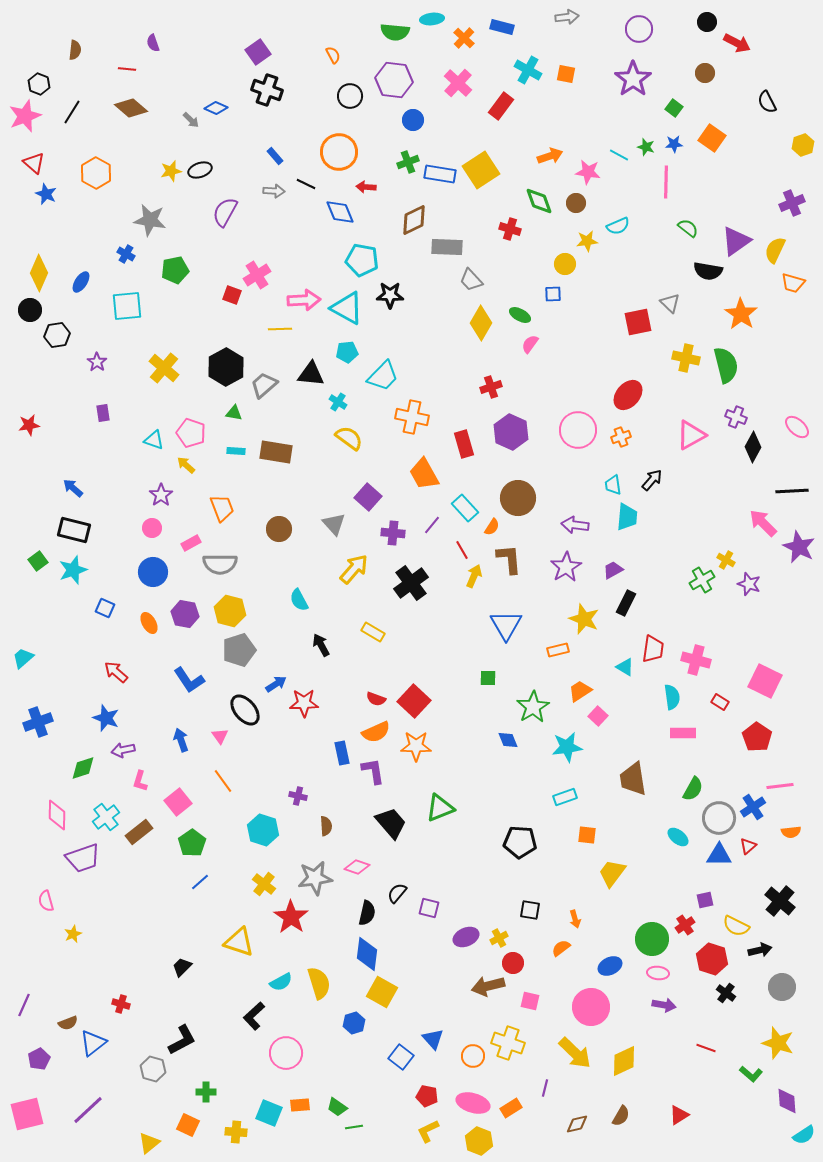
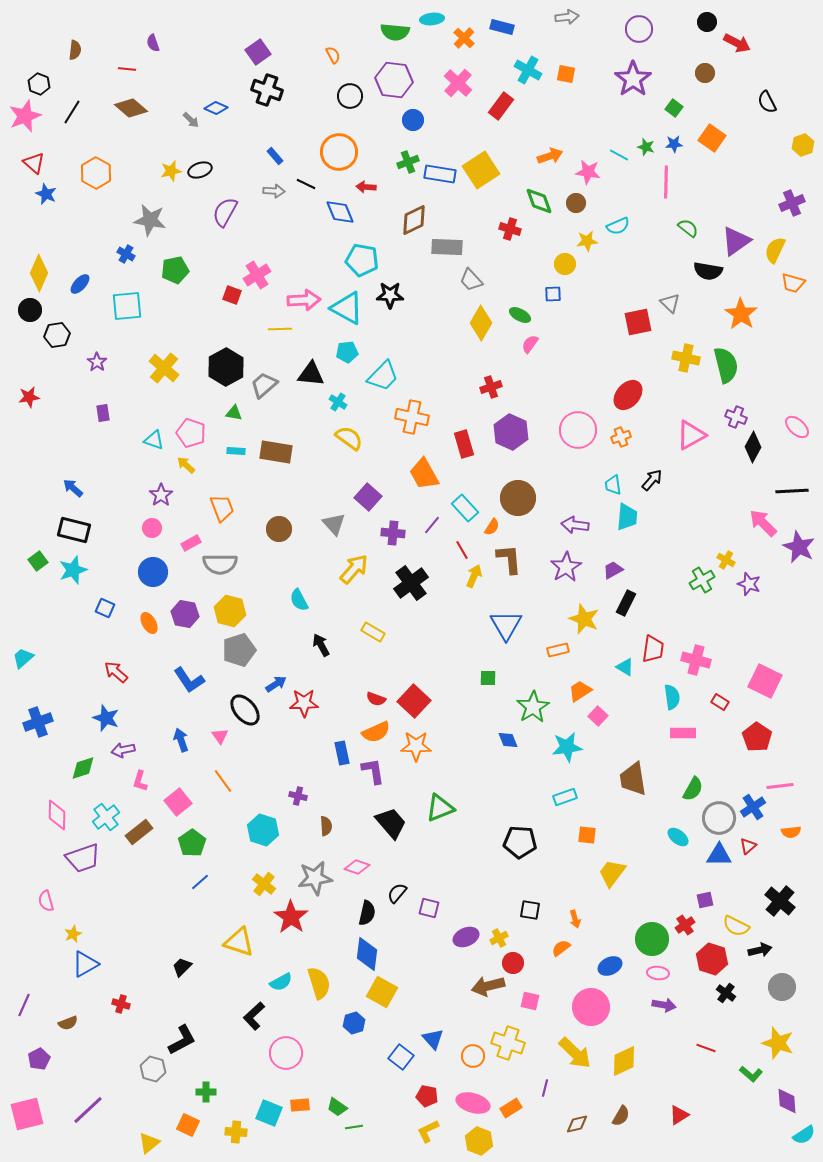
blue ellipse at (81, 282): moved 1 px left, 2 px down; rotated 10 degrees clockwise
red star at (29, 425): moved 28 px up
blue triangle at (93, 1043): moved 8 px left, 79 px up; rotated 8 degrees clockwise
